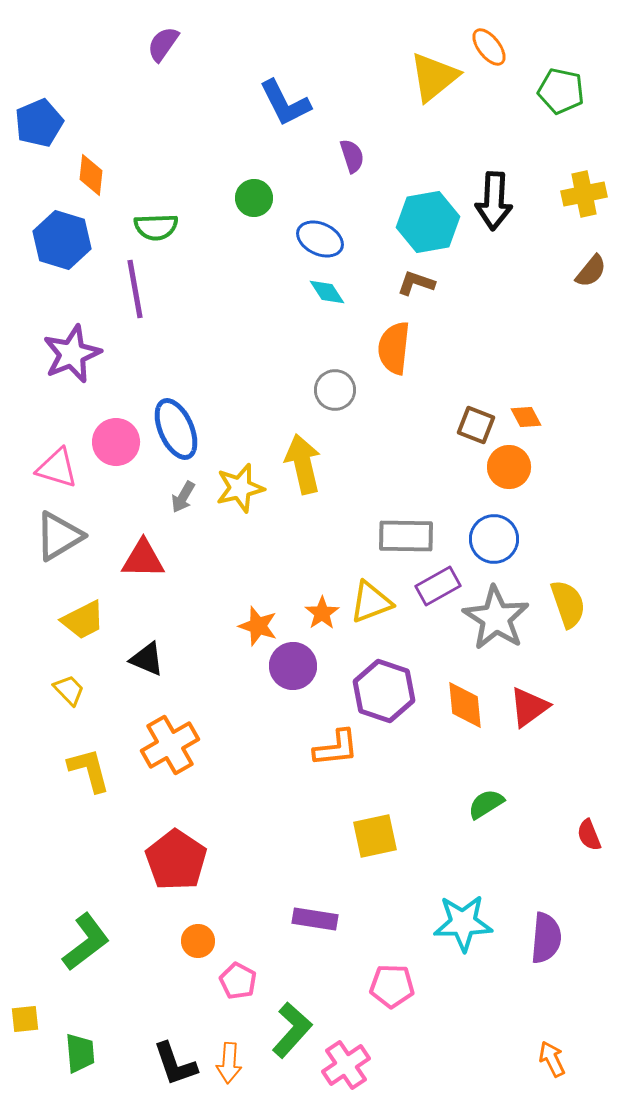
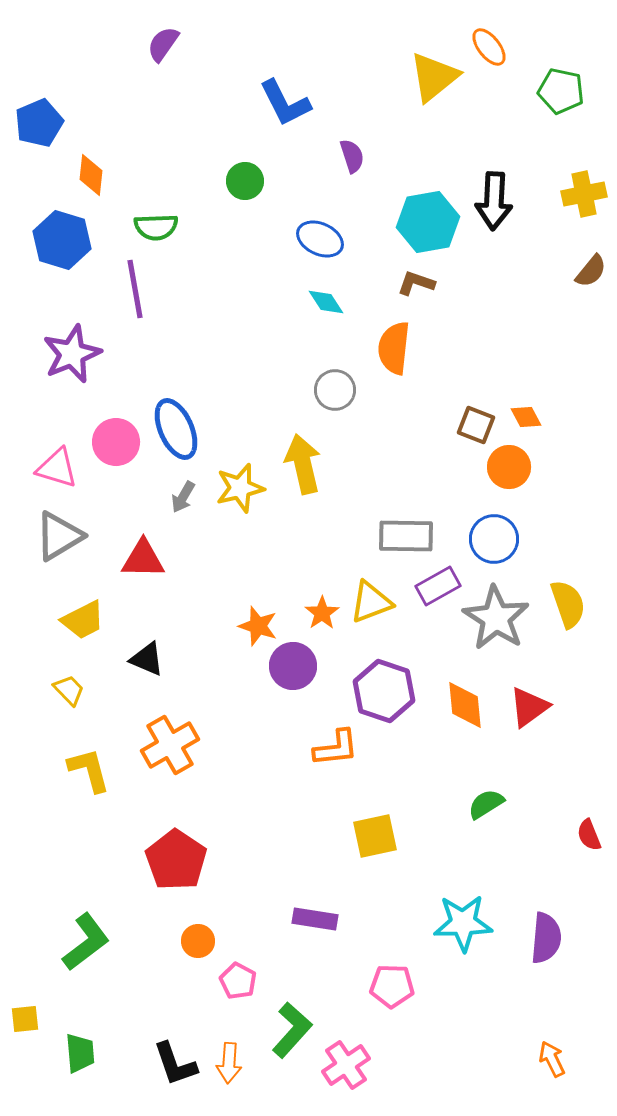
green circle at (254, 198): moved 9 px left, 17 px up
cyan diamond at (327, 292): moved 1 px left, 10 px down
